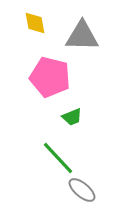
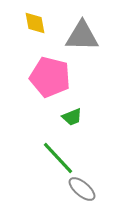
gray ellipse: moved 1 px up
